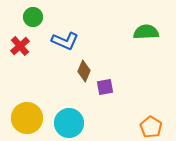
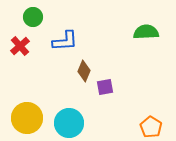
blue L-shape: rotated 28 degrees counterclockwise
